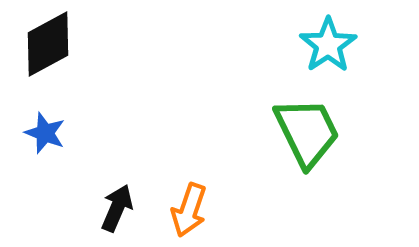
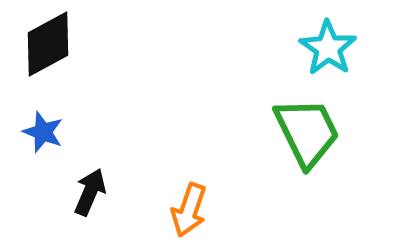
cyan star: moved 3 px down; rotated 4 degrees counterclockwise
blue star: moved 2 px left, 1 px up
black arrow: moved 27 px left, 16 px up
